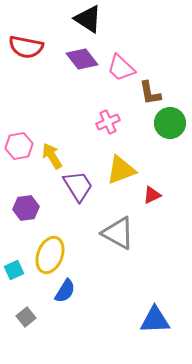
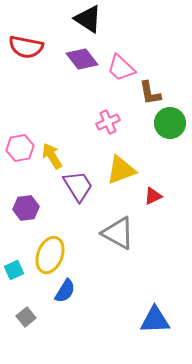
pink hexagon: moved 1 px right, 2 px down
red triangle: moved 1 px right, 1 px down
